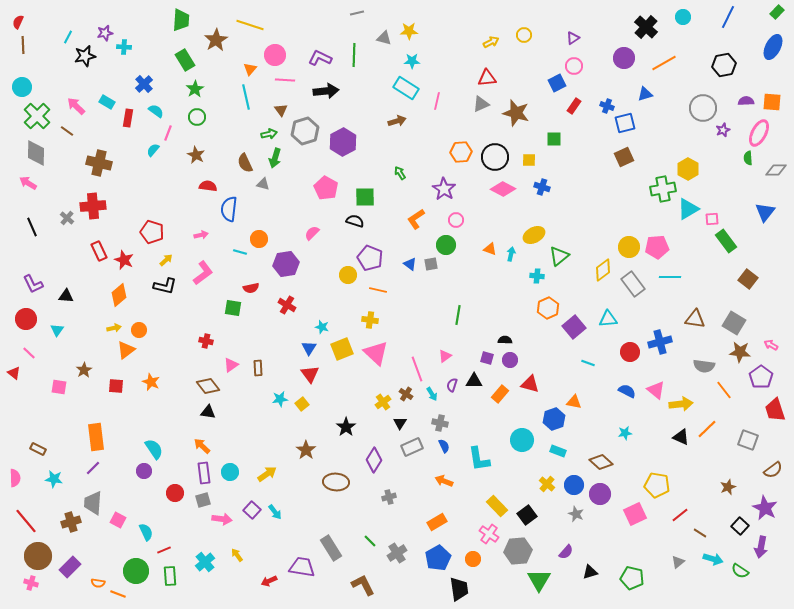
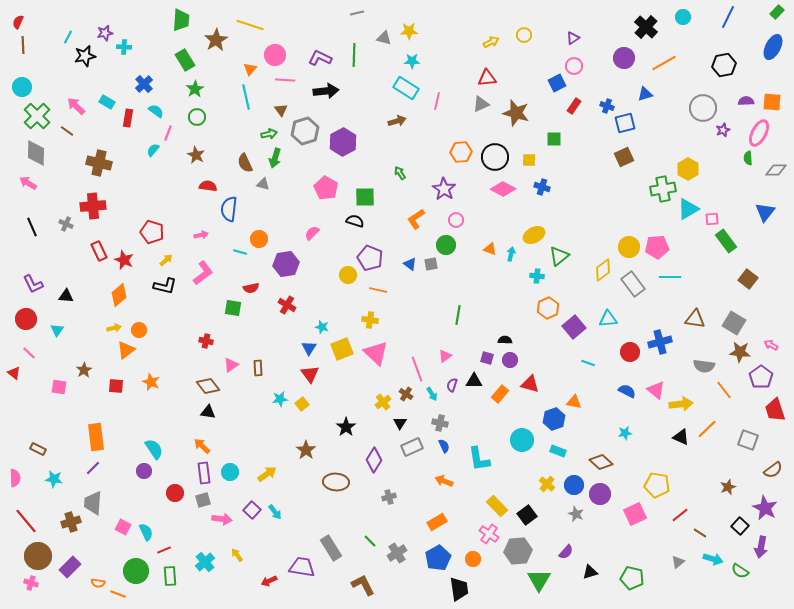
gray cross at (67, 218): moved 1 px left, 6 px down; rotated 16 degrees counterclockwise
pink square at (118, 520): moved 5 px right, 7 px down
